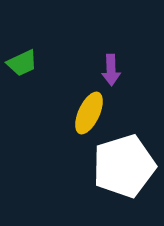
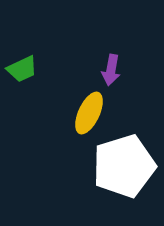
green trapezoid: moved 6 px down
purple arrow: rotated 12 degrees clockwise
